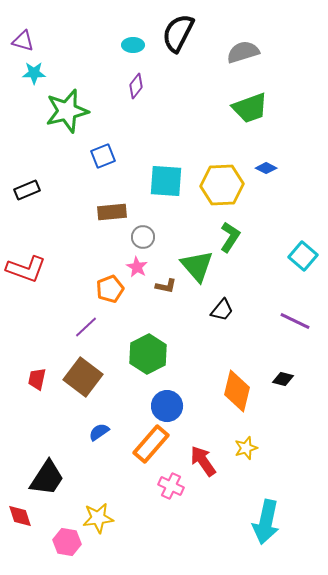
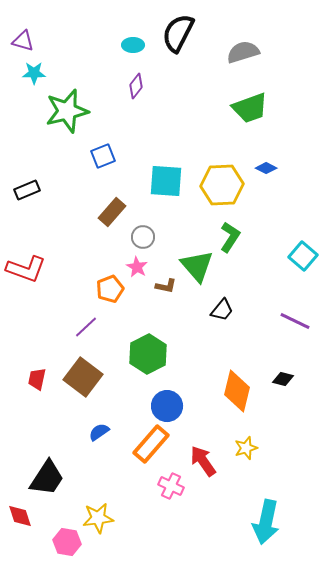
brown rectangle at (112, 212): rotated 44 degrees counterclockwise
